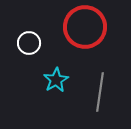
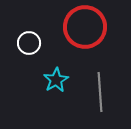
gray line: rotated 12 degrees counterclockwise
